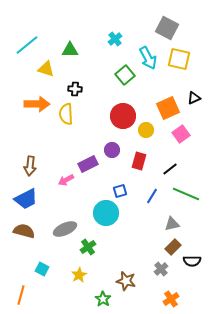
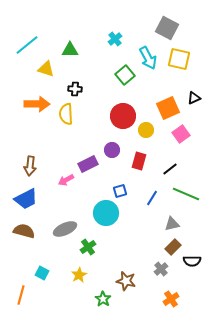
blue line: moved 2 px down
cyan square: moved 4 px down
